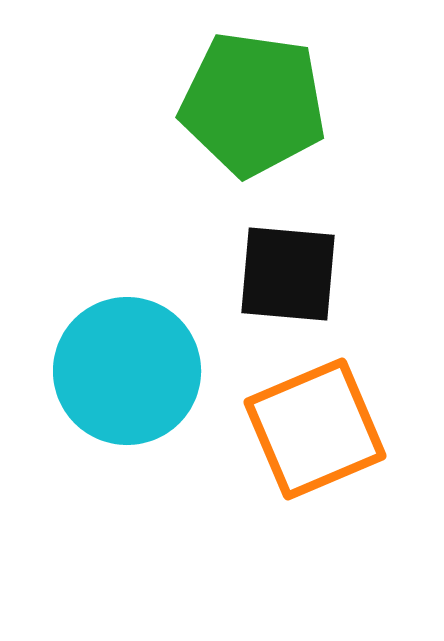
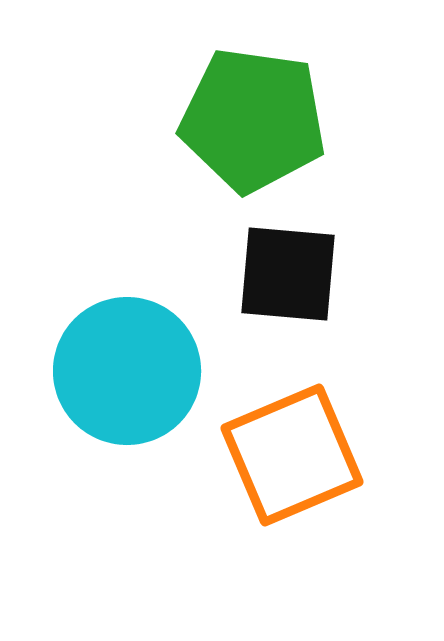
green pentagon: moved 16 px down
orange square: moved 23 px left, 26 px down
